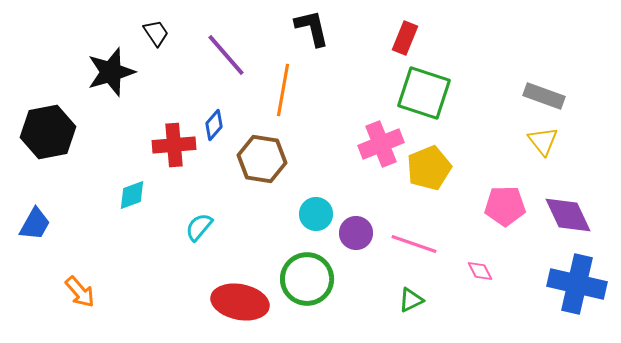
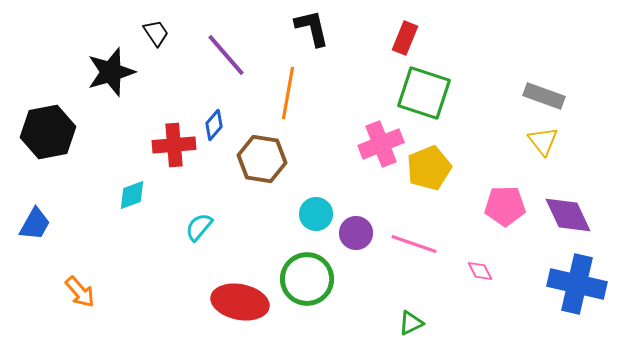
orange line: moved 5 px right, 3 px down
green triangle: moved 23 px down
